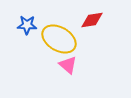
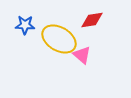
blue star: moved 2 px left
pink triangle: moved 14 px right, 10 px up
